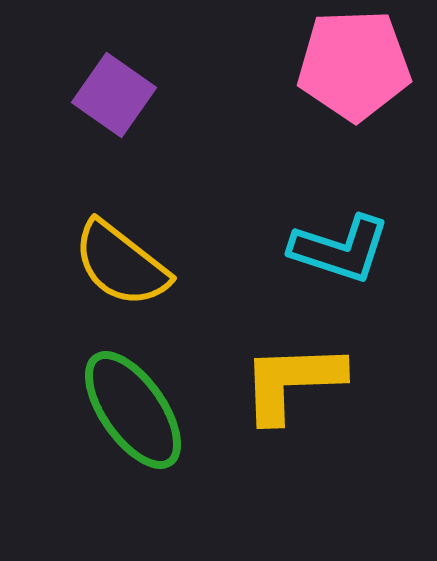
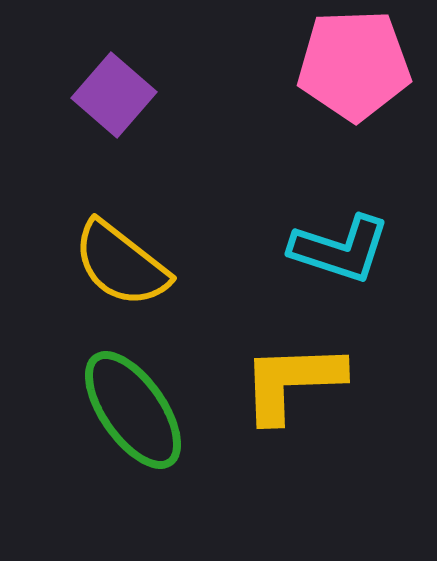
purple square: rotated 6 degrees clockwise
